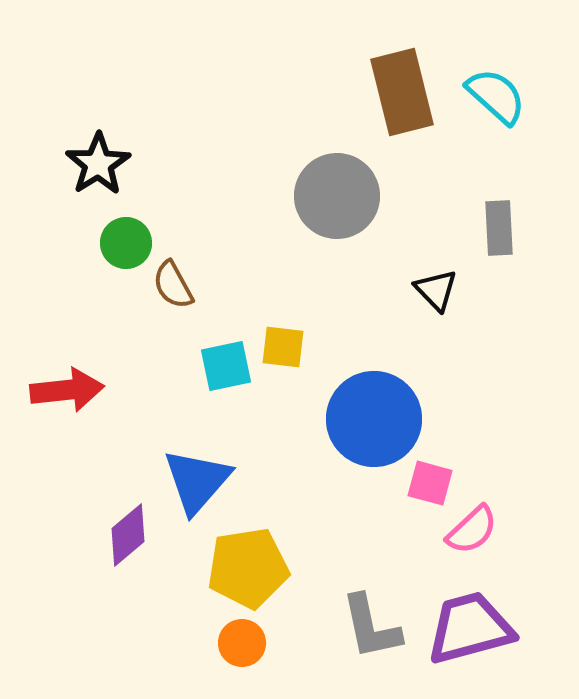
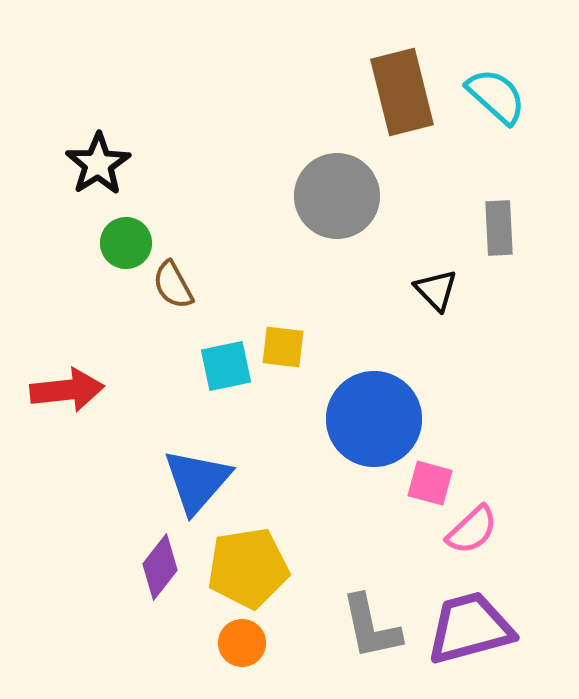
purple diamond: moved 32 px right, 32 px down; rotated 12 degrees counterclockwise
